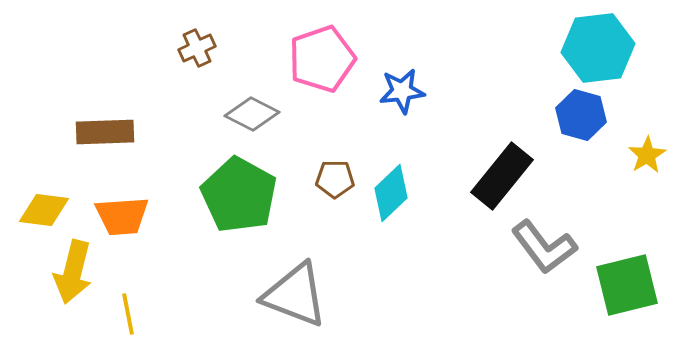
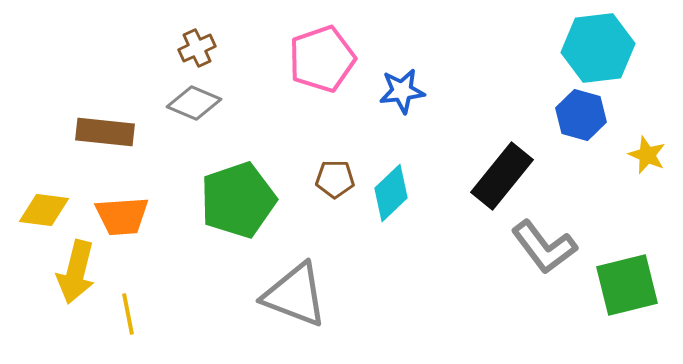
gray diamond: moved 58 px left, 11 px up; rotated 4 degrees counterclockwise
brown rectangle: rotated 8 degrees clockwise
yellow star: rotated 18 degrees counterclockwise
green pentagon: moved 1 px left, 5 px down; rotated 24 degrees clockwise
yellow arrow: moved 3 px right
